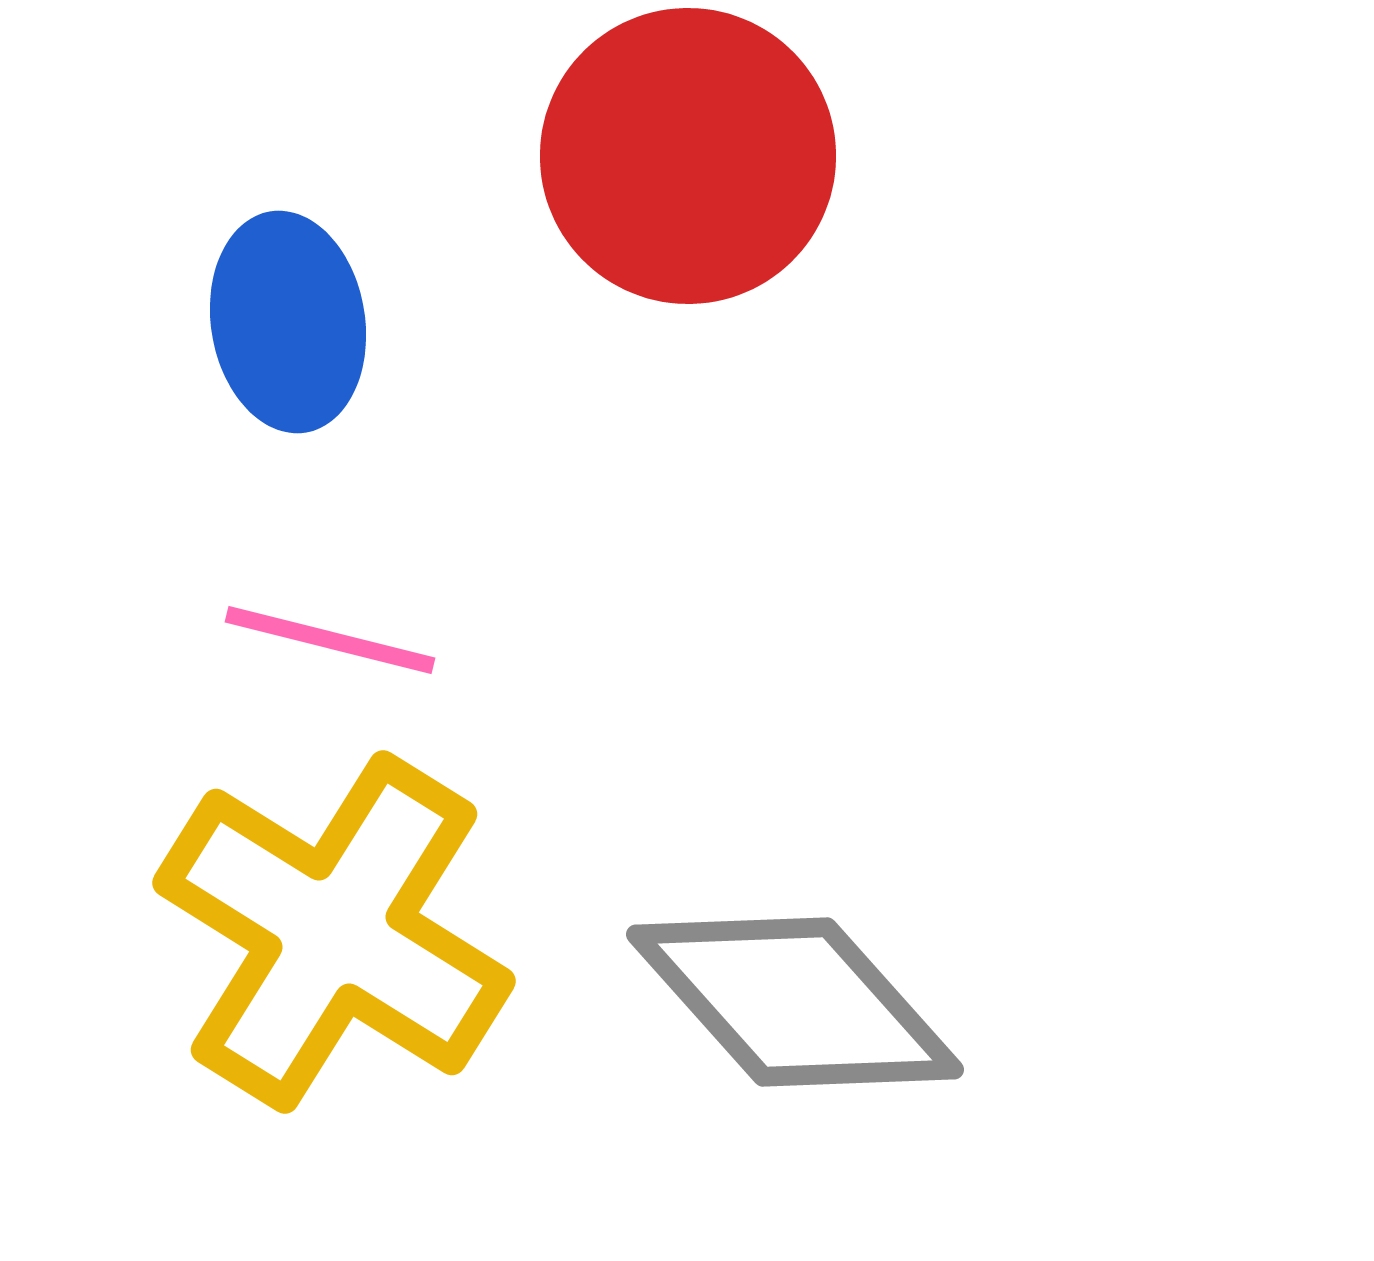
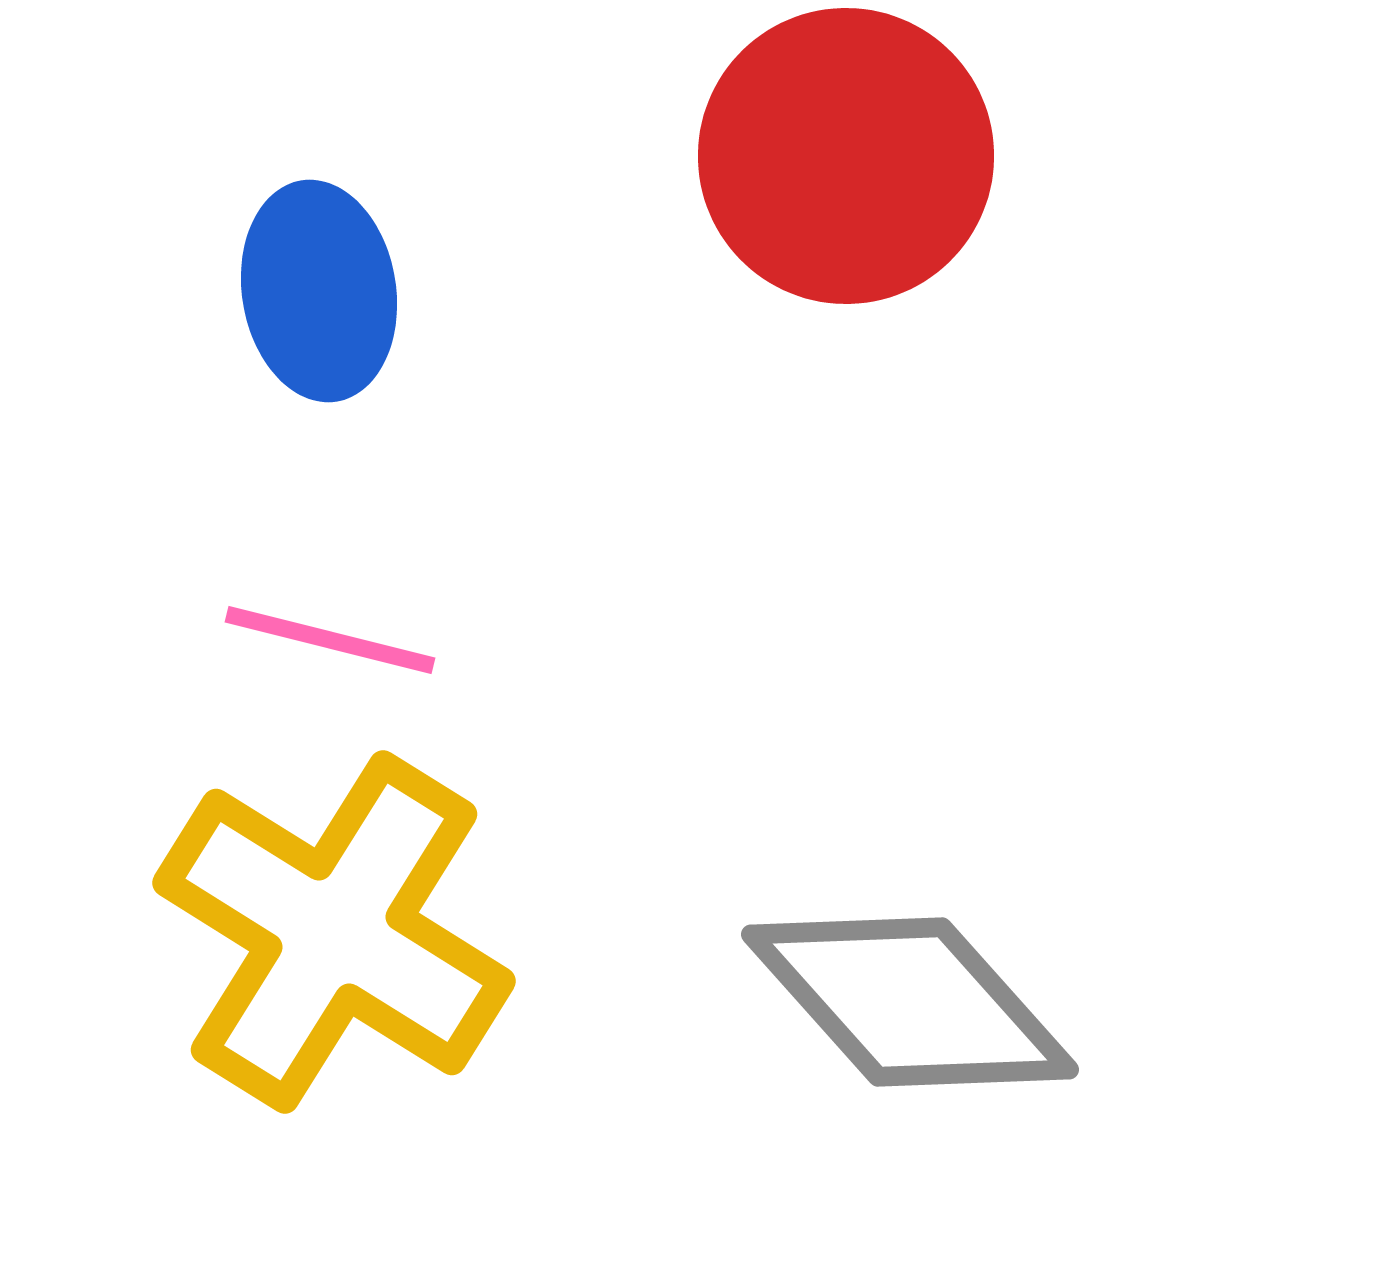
red circle: moved 158 px right
blue ellipse: moved 31 px right, 31 px up
gray diamond: moved 115 px right
